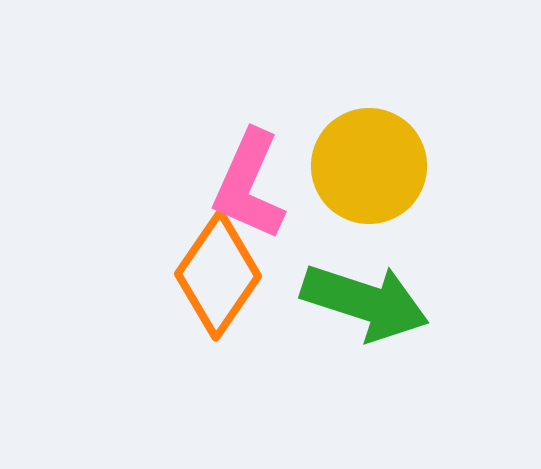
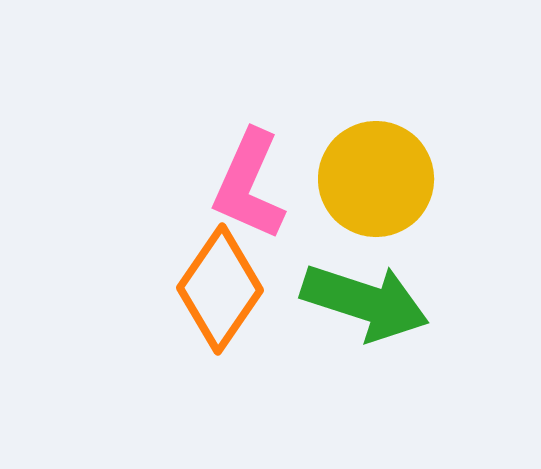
yellow circle: moved 7 px right, 13 px down
orange diamond: moved 2 px right, 14 px down
